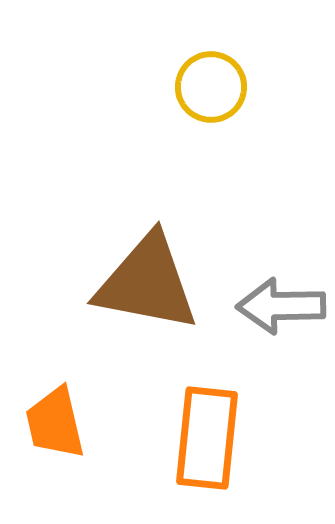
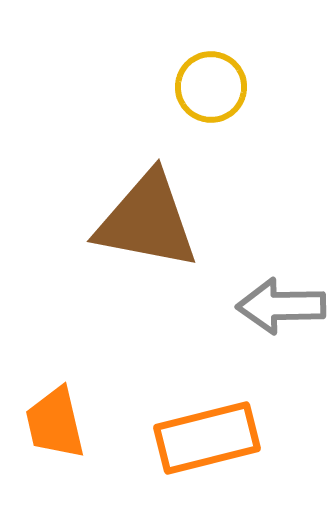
brown triangle: moved 62 px up
orange rectangle: rotated 70 degrees clockwise
